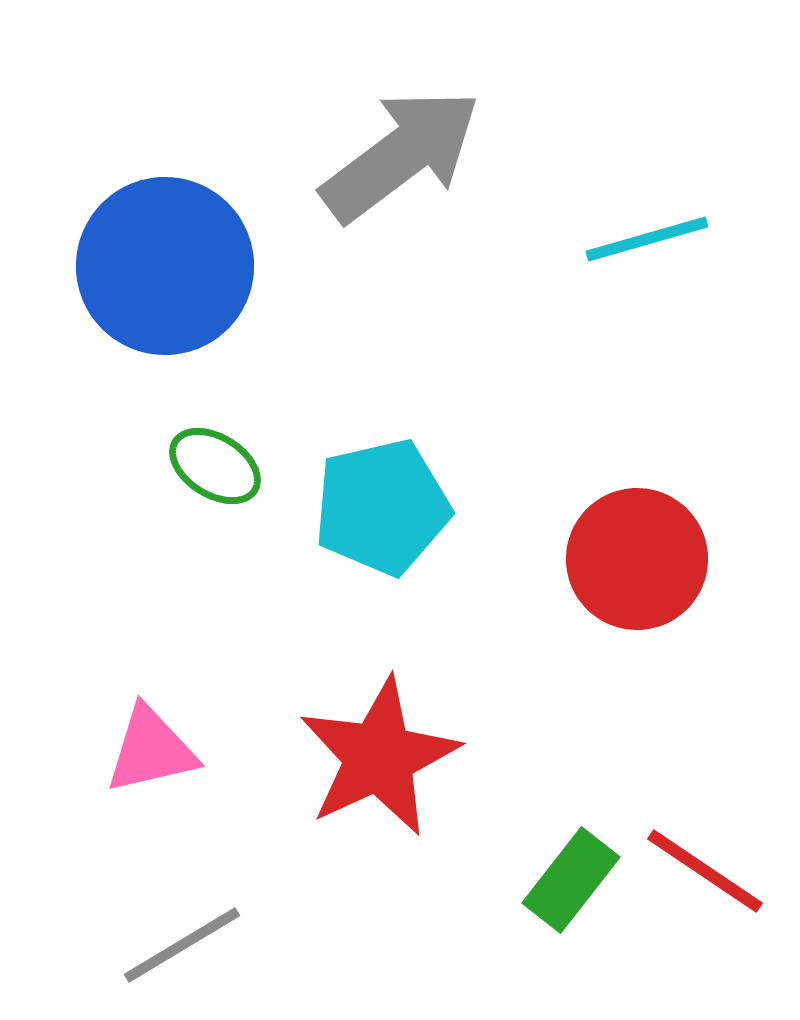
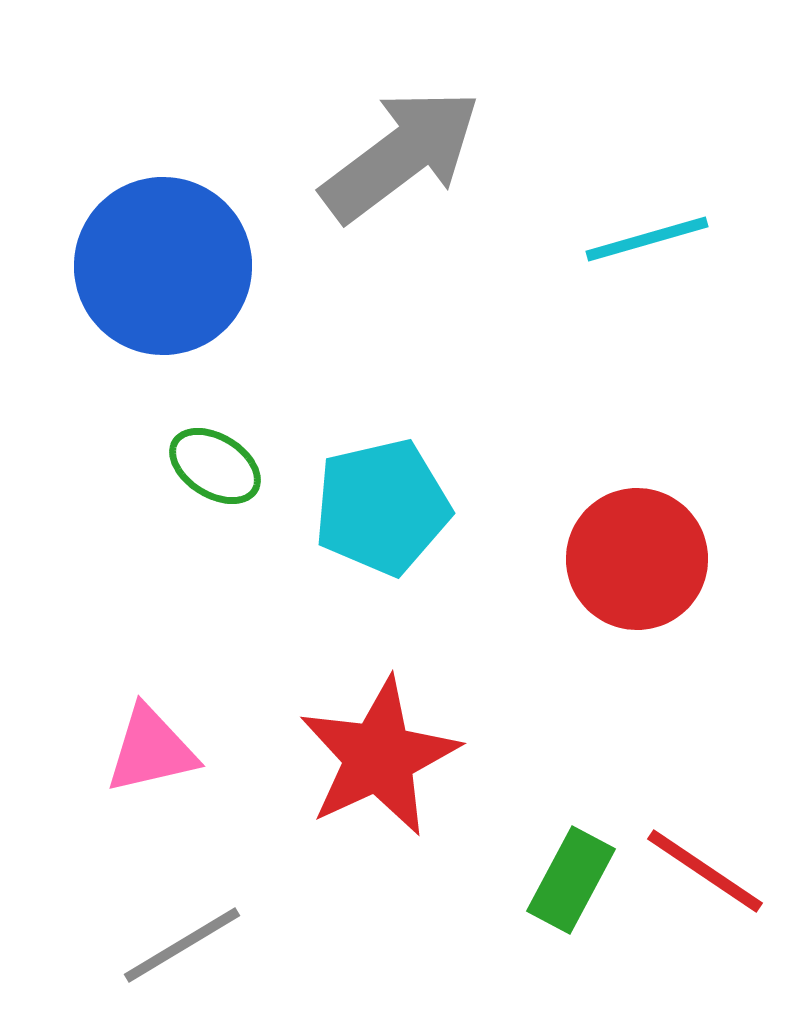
blue circle: moved 2 px left
green rectangle: rotated 10 degrees counterclockwise
